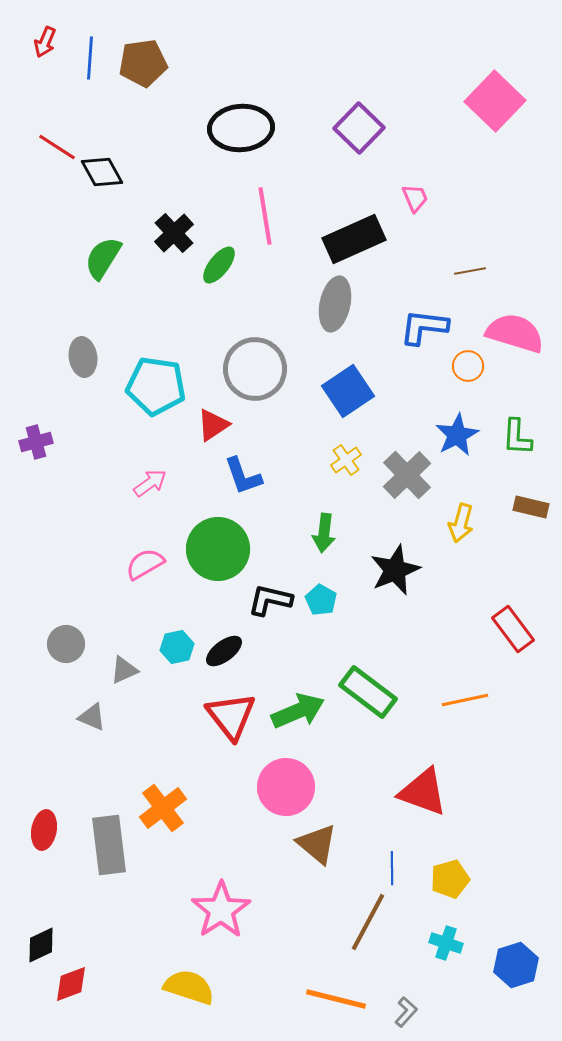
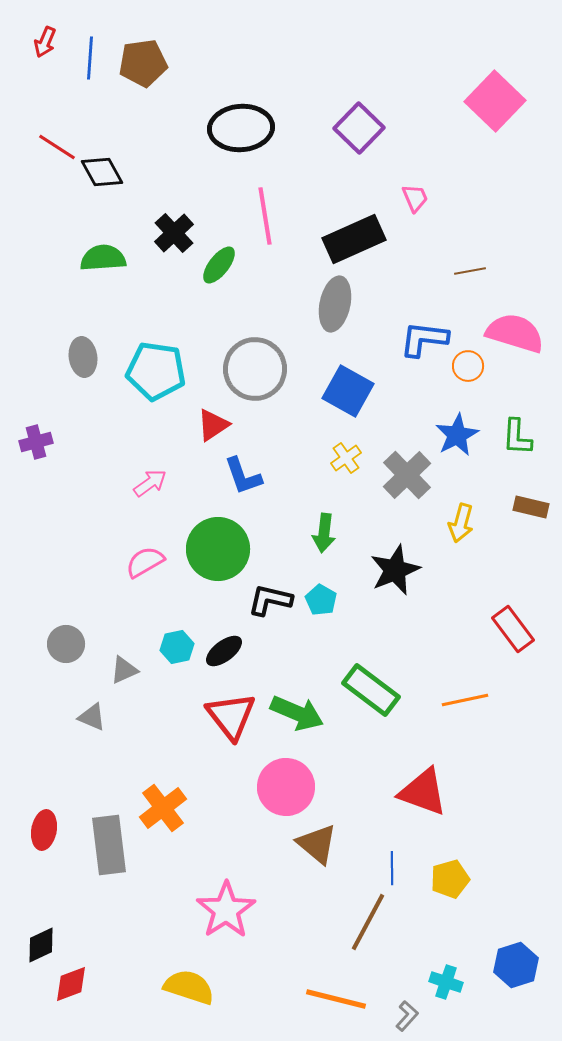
green semicircle at (103, 258): rotated 54 degrees clockwise
blue L-shape at (424, 327): moved 12 px down
cyan pentagon at (156, 386): moved 15 px up
blue square at (348, 391): rotated 27 degrees counterclockwise
yellow cross at (346, 460): moved 2 px up
pink semicircle at (145, 564): moved 2 px up
green rectangle at (368, 692): moved 3 px right, 2 px up
green arrow at (298, 711): moved 1 px left, 2 px down; rotated 46 degrees clockwise
pink star at (221, 910): moved 5 px right
cyan cross at (446, 943): moved 39 px down
gray L-shape at (406, 1012): moved 1 px right, 4 px down
